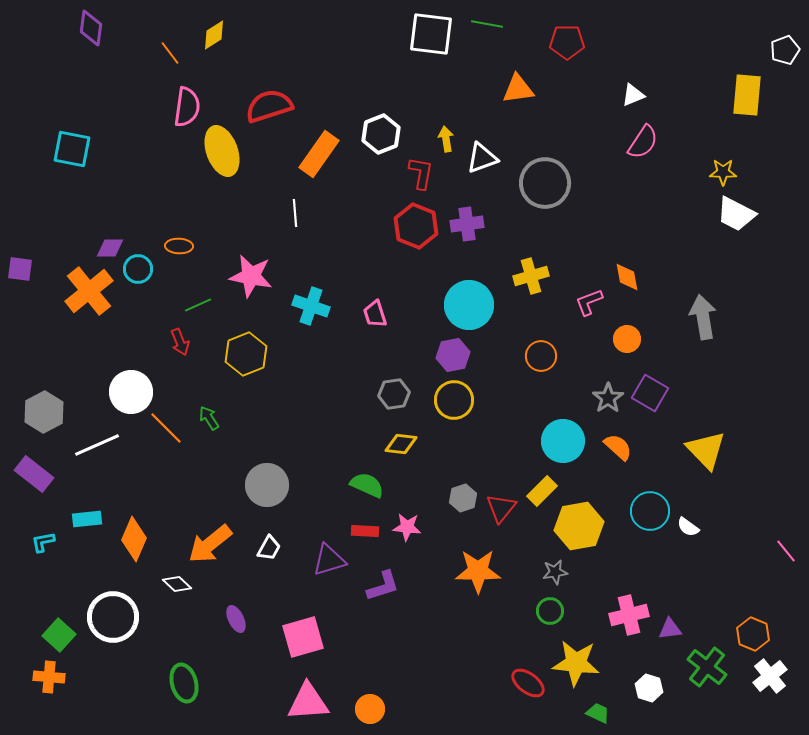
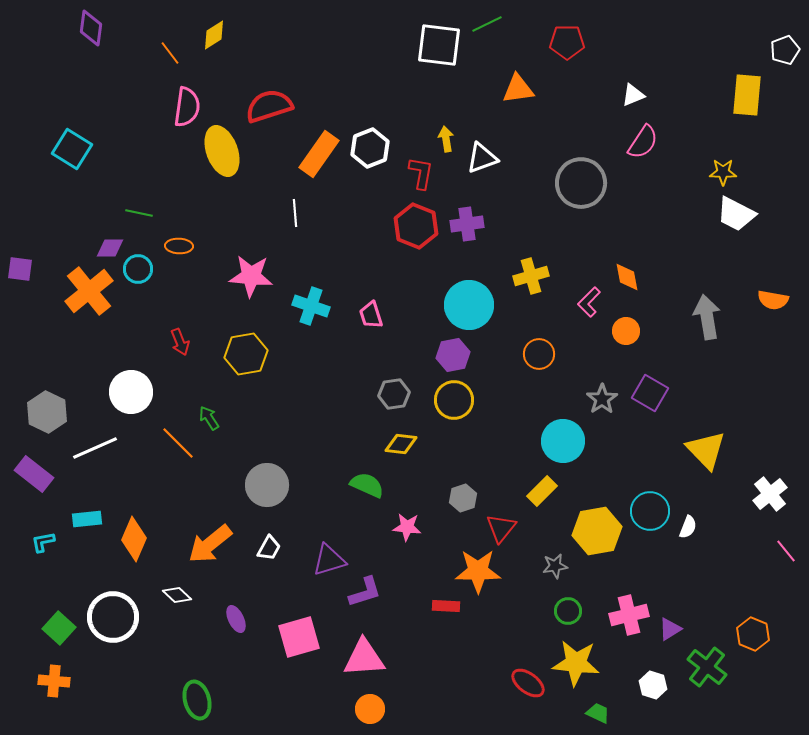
green line at (487, 24): rotated 36 degrees counterclockwise
white square at (431, 34): moved 8 px right, 11 px down
white hexagon at (381, 134): moved 11 px left, 14 px down
cyan square at (72, 149): rotated 21 degrees clockwise
gray circle at (545, 183): moved 36 px right
pink star at (251, 276): rotated 6 degrees counterclockwise
pink L-shape at (589, 302): rotated 24 degrees counterclockwise
green line at (198, 305): moved 59 px left, 92 px up; rotated 36 degrees clockwise
pink trapezoid at (375, 314): moved 4 px left, 1 px down
gray arrow at (703, 317): moved 4 px right
orange circle at (627, 339): moved 1 px left, 8 px up
yellow hexagon at (246, 354): rotated 12 degrees clockwise
orange circle at (541, 356): moved 2 px left, 2 px up
gray star at (608, 398): moved 6 px left, 1 px down
gray hexagon at (44, 412): moved 3 px right; rotated 6 degrees counterclockwise
orange line at (166, 428): moved 12 px right, 15 px down
white line at (97, 445): moved 2 px left, 3 px down
orange semicircle at (618, 447): moved 155 px right, 147 px up; rotated 148 degrees clockwise
red triangle at (501, 508): moved 20 px down
yellow hexagon at (579, 526): moved 18 px right, 5 px down
white semicircle at (688, 527): rotated 105 degrees counterclockwise
red rectangle at (365, 531): moved 81 px right, 75 px down
gray star at (555, 572): moved 6 px up
white diamond at (177, 584): moved 11 px down
purple L-shape at (383, 586): moved 18 px left, 6 px down
green circle at (550, 611): moved 18 px right
purple triangle at (670, 629): rotated 25 degrees counterclockwise
green square at (59, 635): moved 7 px up
pink square at (303, 637): moved 4 px left
white cross at (770, 676): moved 182 px up
orange cross at (49, 677): moved 5 px right, 4 px down
green ellipse at (184, 683): moved 13 px right, 17 px down
white hexagon at (649, 688): moved 4 px right, 3 px up
pink triangle at (308, 702): moved 56 px right, 44 px up
